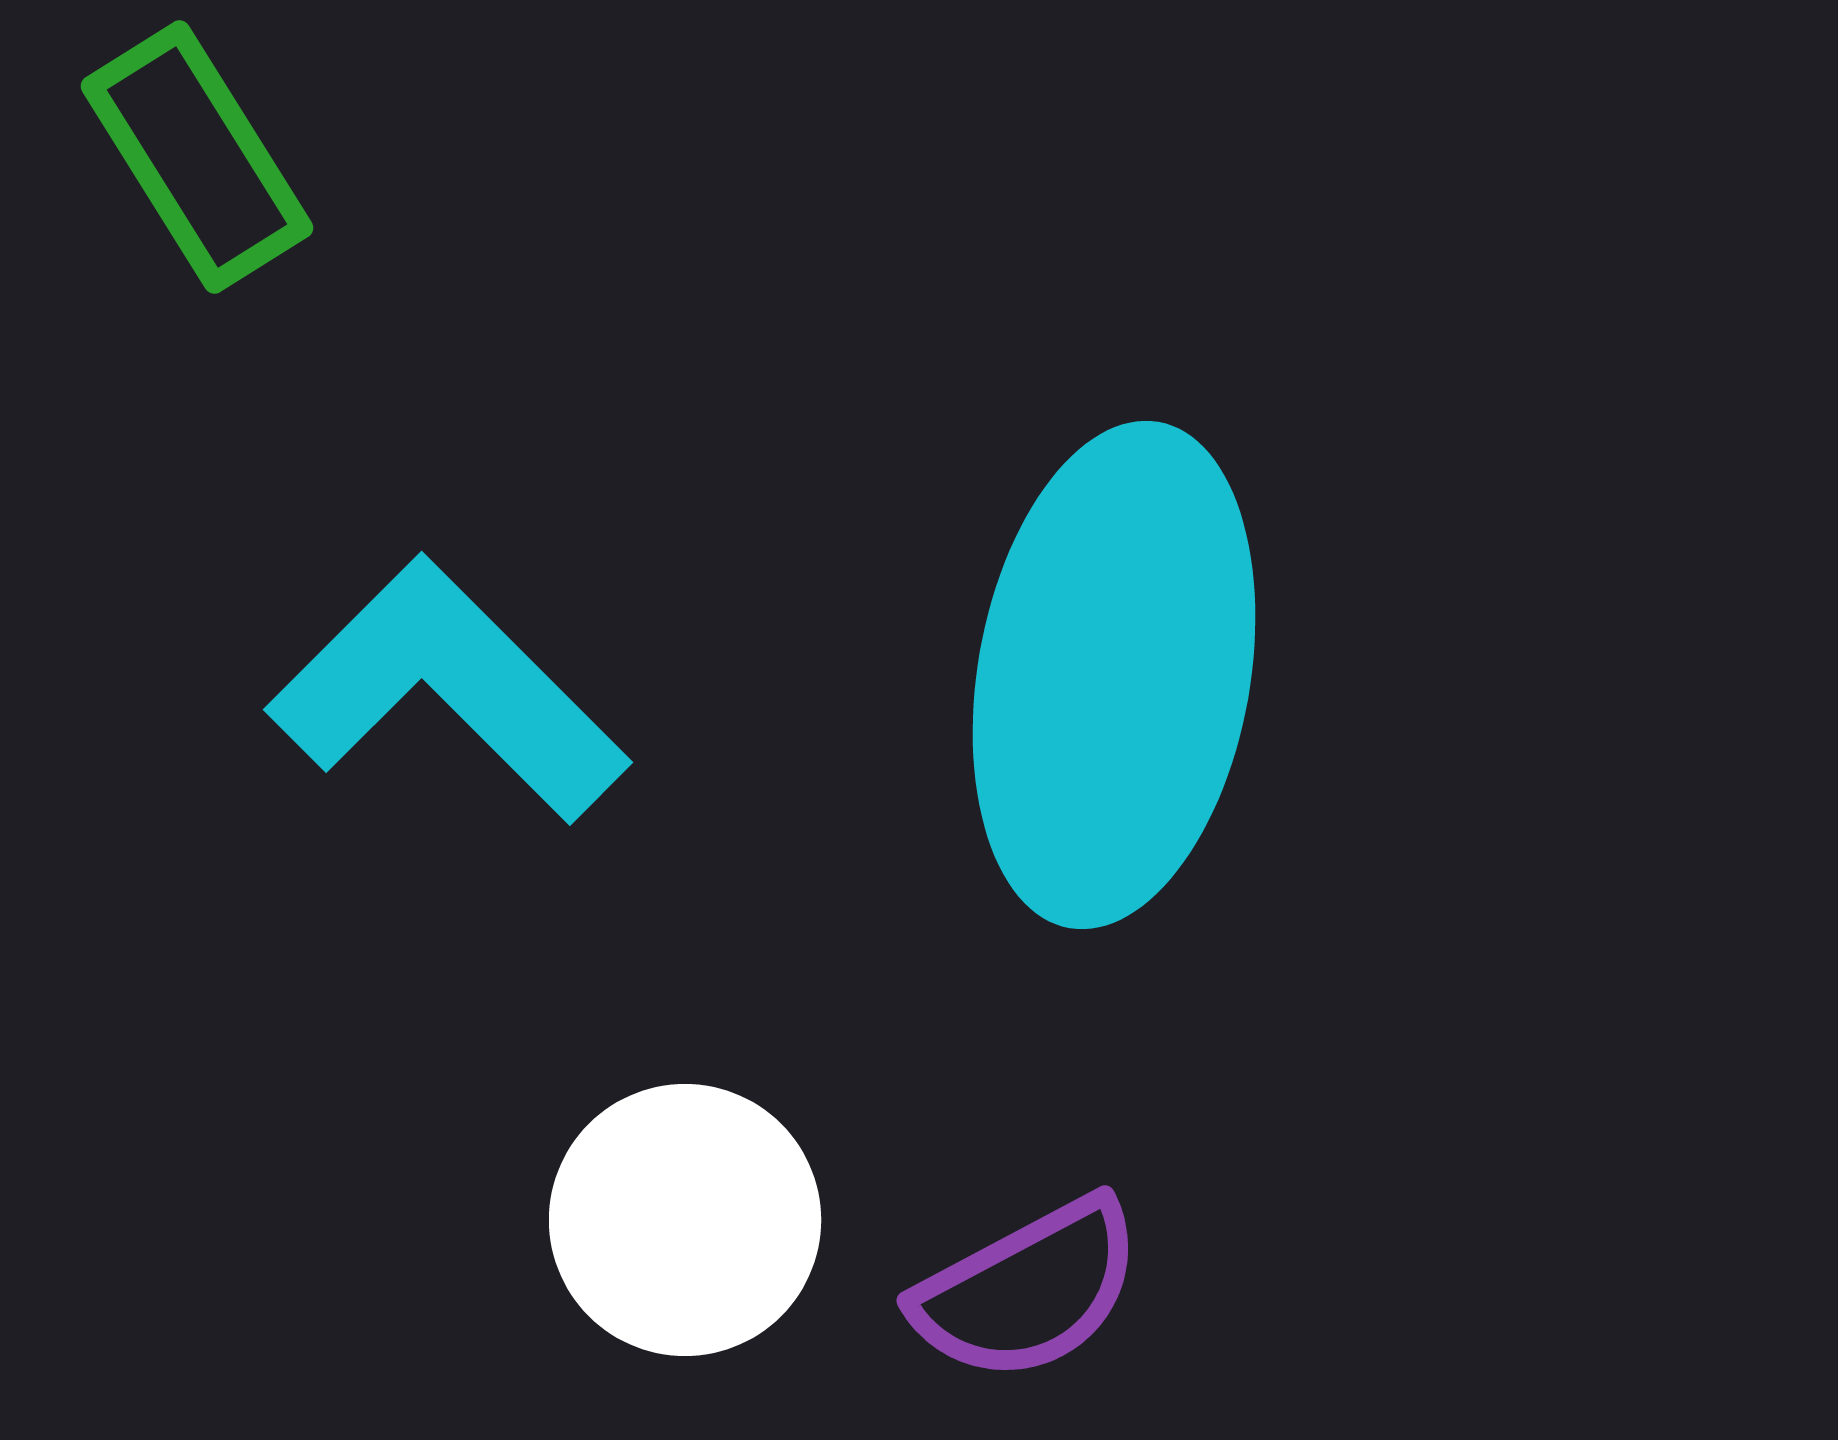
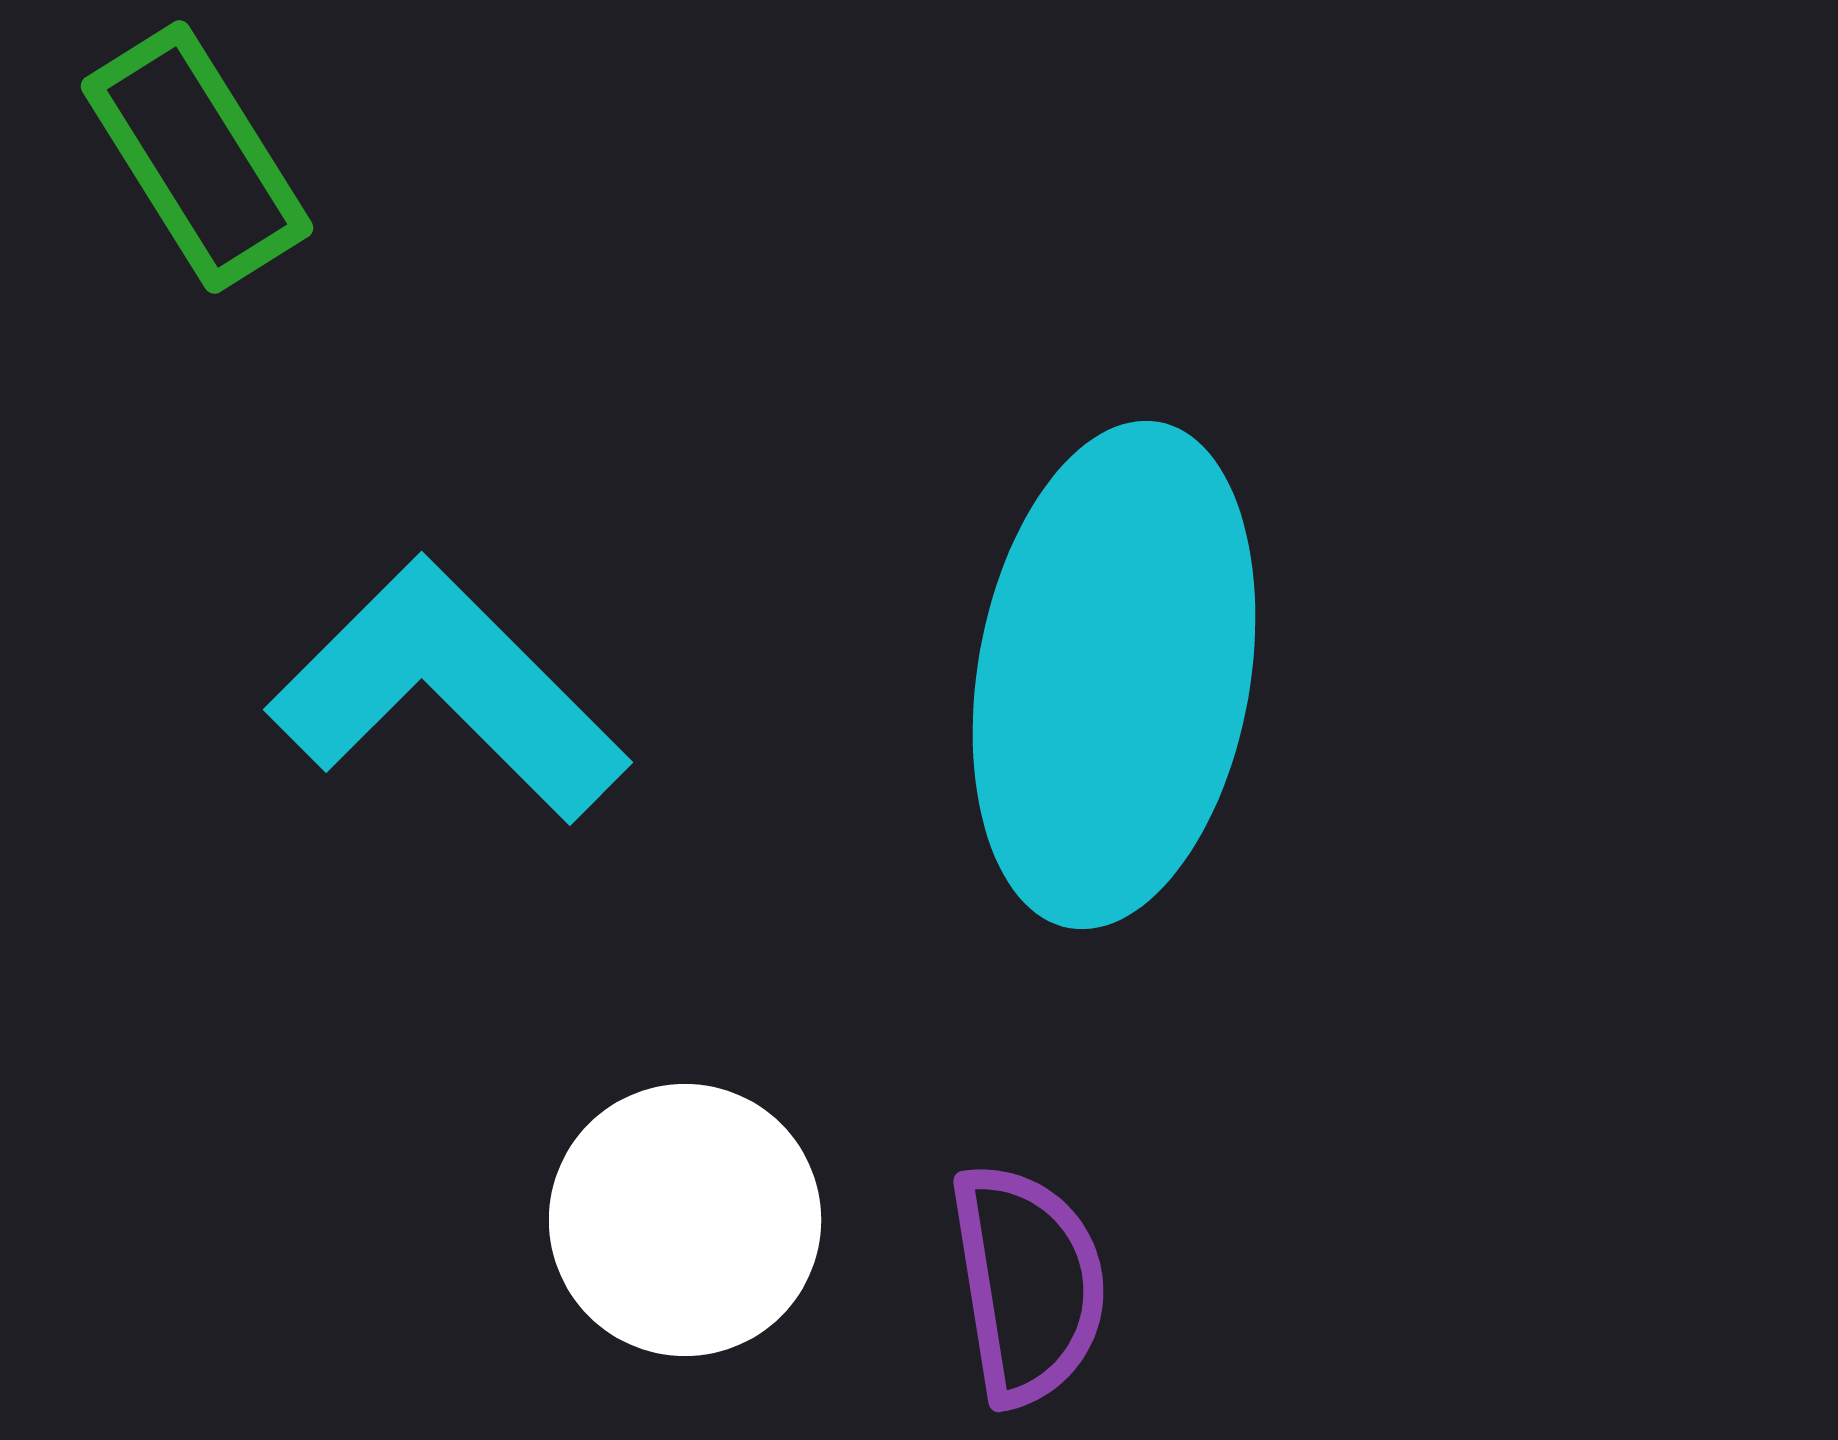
purple semicircle: moved 6 px up; rotated 71 degrees counterclockwise
